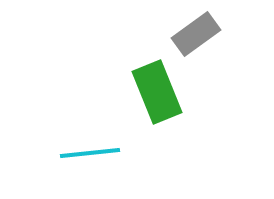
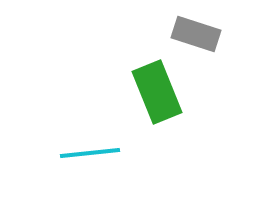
gray rectangle: rotated 54 degrees clockwise
